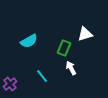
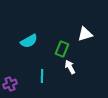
green rectangle: moved 2 px left, 1 px down
white arrow: moved 1 px left, 1 px up
cyan line: rotated 40 degrees clockwise
purple cross: rotated 16 degrees clockwise
